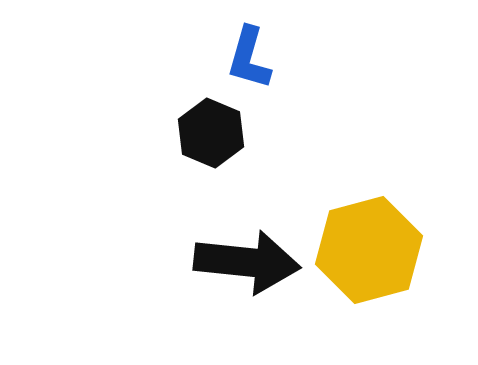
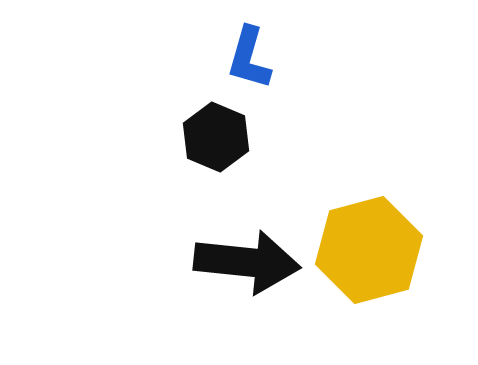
black hexagon: moved 5 px right, 4 px down
